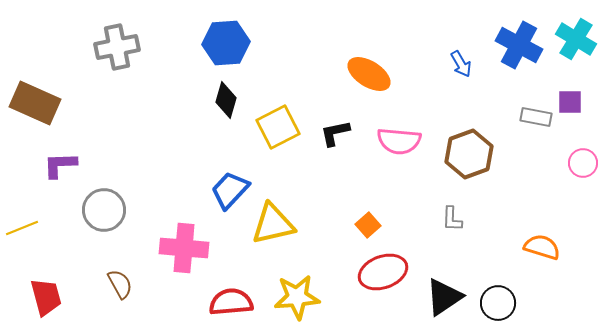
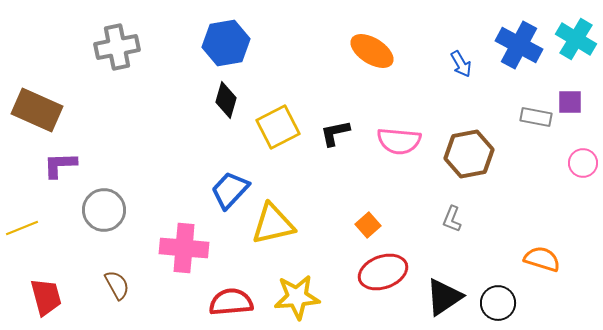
blue hexagon: rotated 6 degrees counterclockwise
orange ellipse: moved 3 px right, 23 px up
brown rectangle: moved 2 px right, 7 px down
brown hexagon: rotated 9 degrees clockwise
gray L-shape: rotated 20 degrees clockwise
orange semicircle: moved 12 px down
brown semicircle: moved 3 px left, 1 px down
